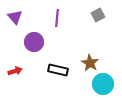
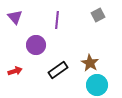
purple line: moved 2 px down
purple circle: moved 2 px right, 3 px down
black rectangle: rotated 48 degrees counterclockwise
cyan circle: moved 6 px left, 1 px down
